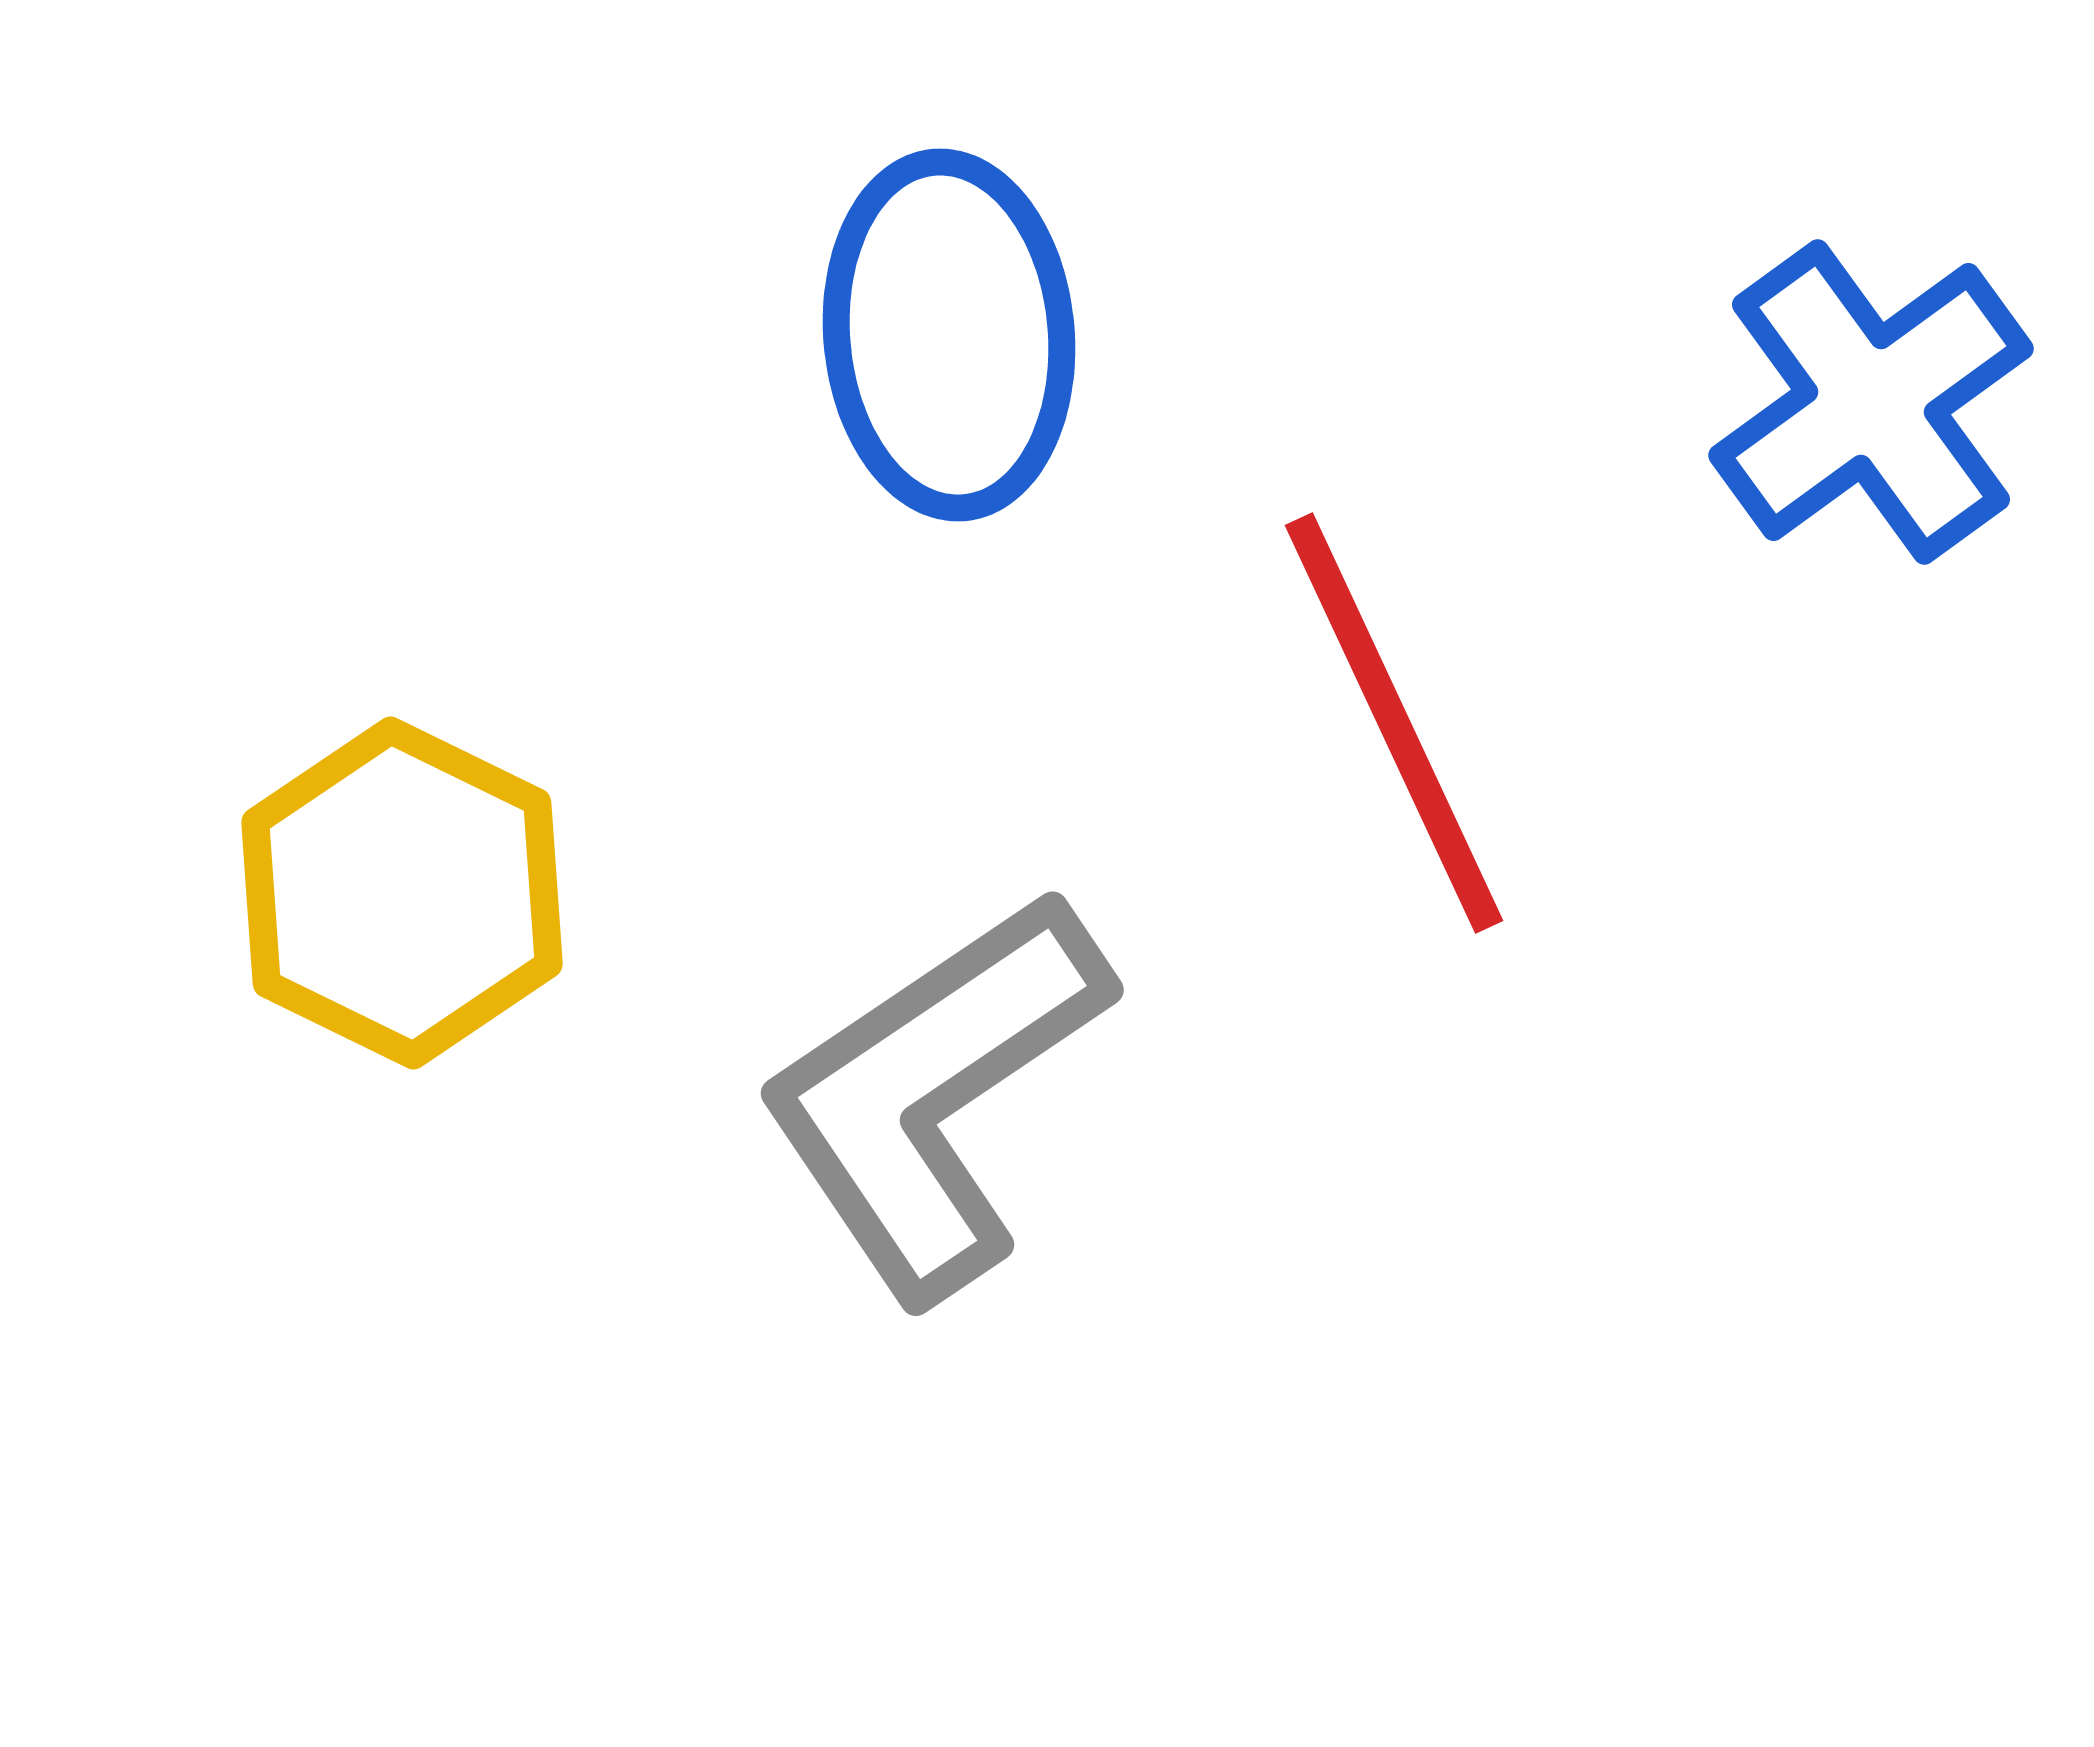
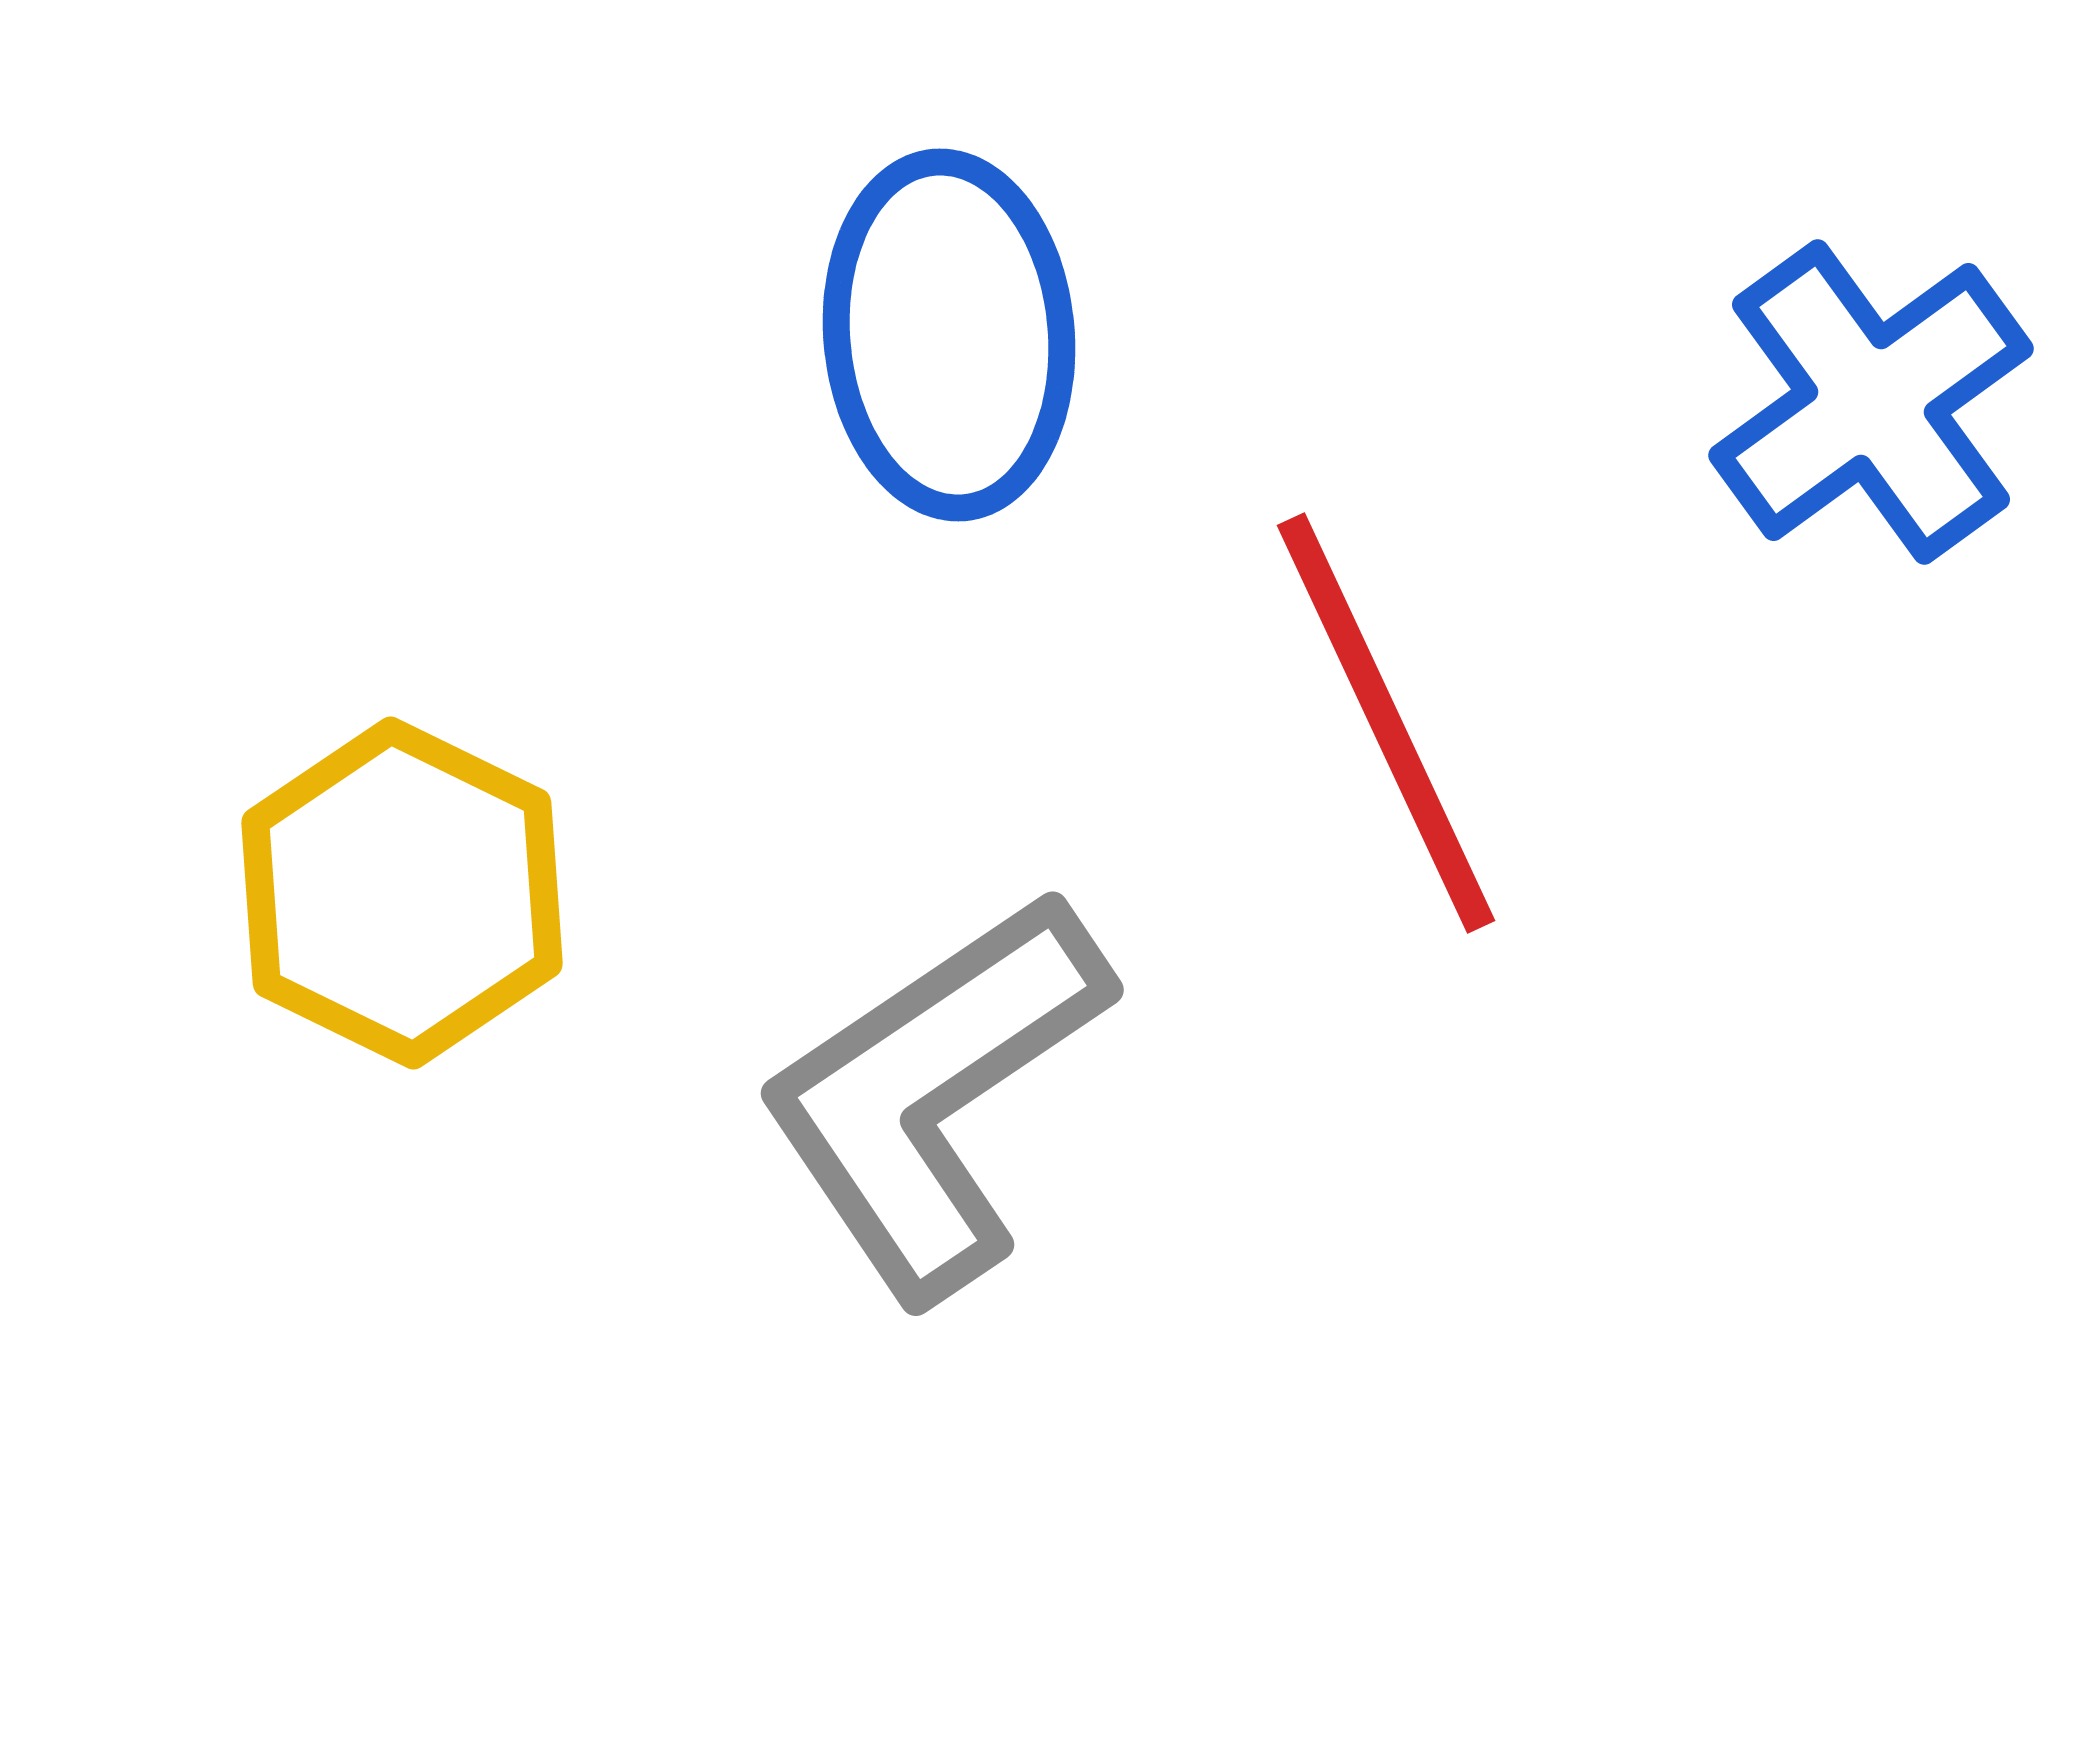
red line: moved 8 px left
